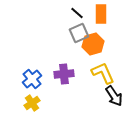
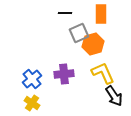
black line: moved 12 px left; rotated 40 degrees counterclockwise
yellow cross: rotated 21 degrees counterclockwise
